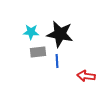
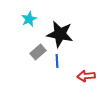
cyan star: moved 2 px left, 13 px up; rotated 28 degrees counterclockwise
gray rectangle: rotated 35 degrees counterclockwise
red arrow: rotated 12 degrees counterclockwise
